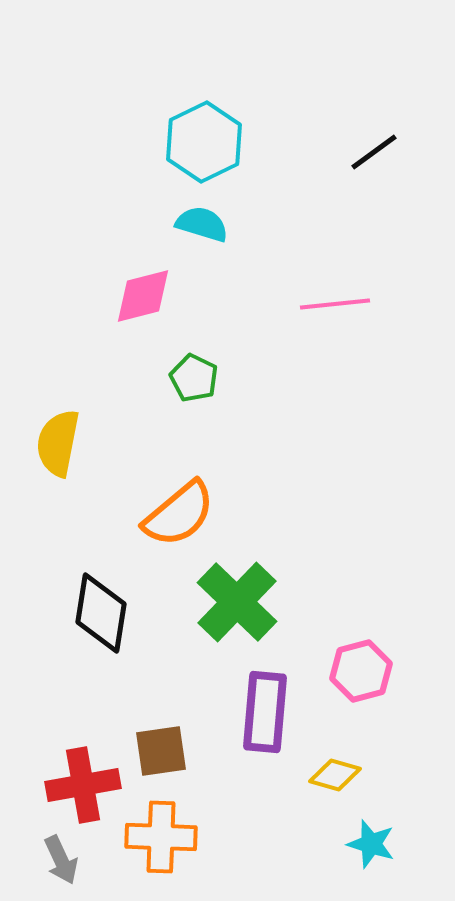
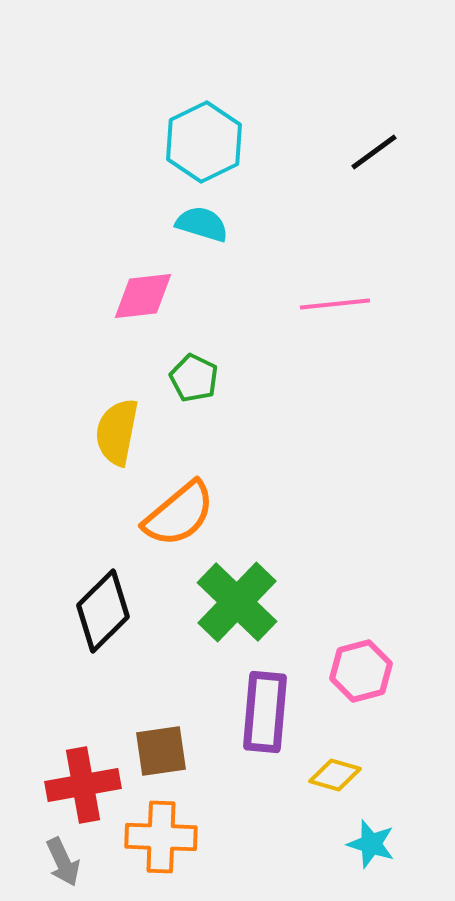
pink diamond: rotated 8 degrees clockwise
yellow semicircle: moved 59 px right, 11 px up
black diamond: moved 2 px right, 2 px up; rotated 36 degrees clockwise
gray arrow: moved 2 px right, 2 px down
